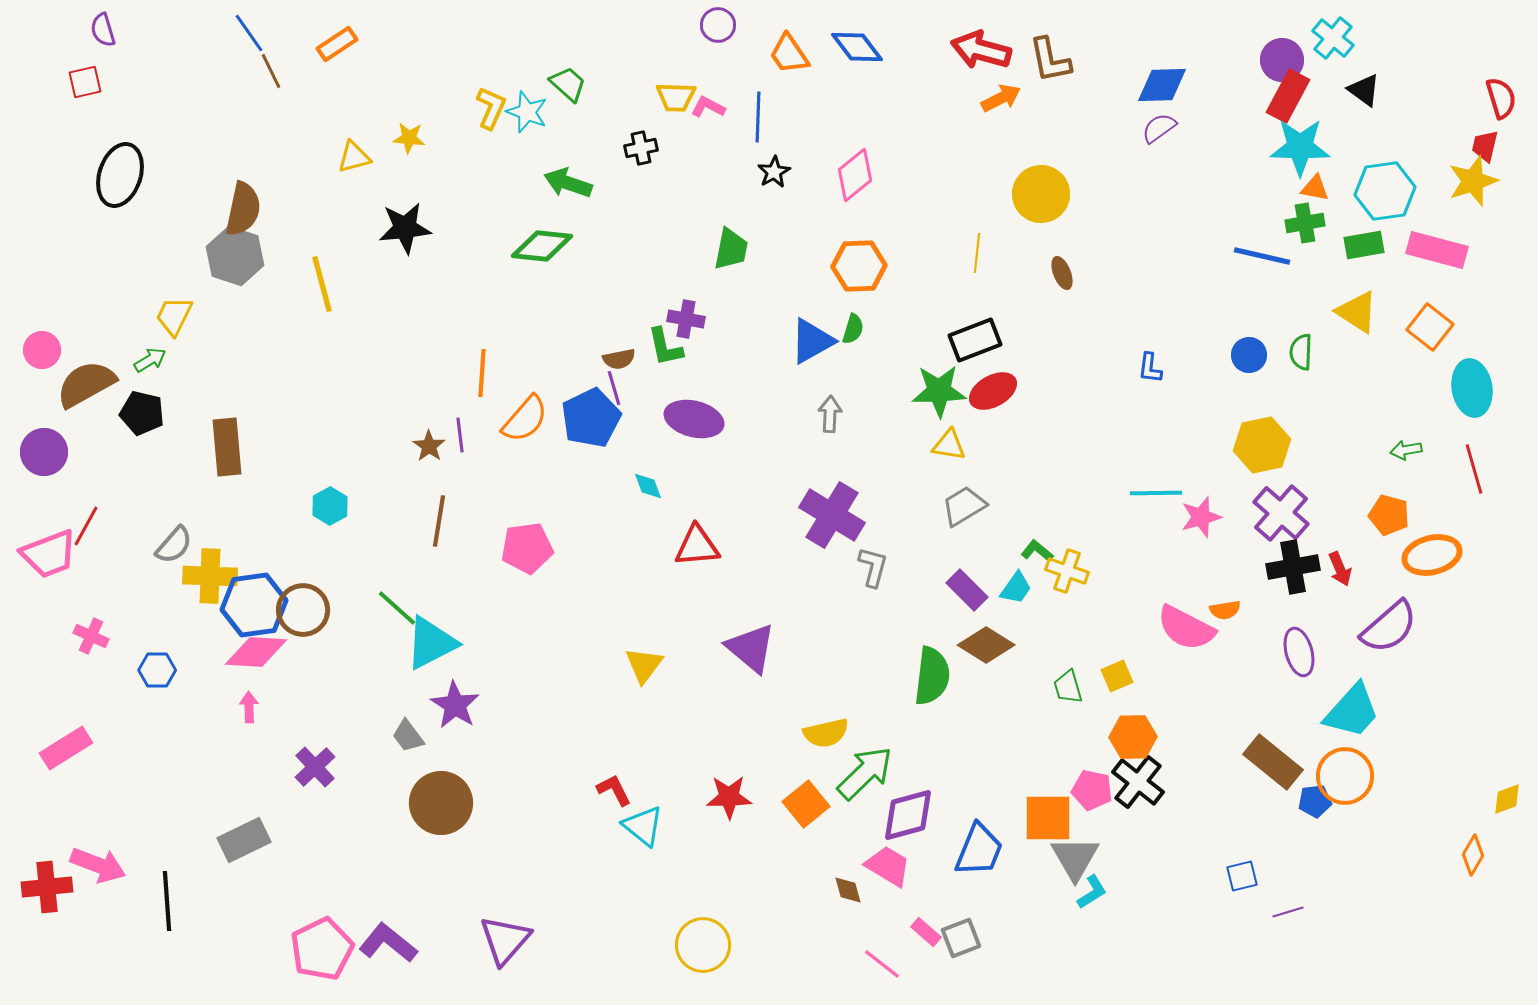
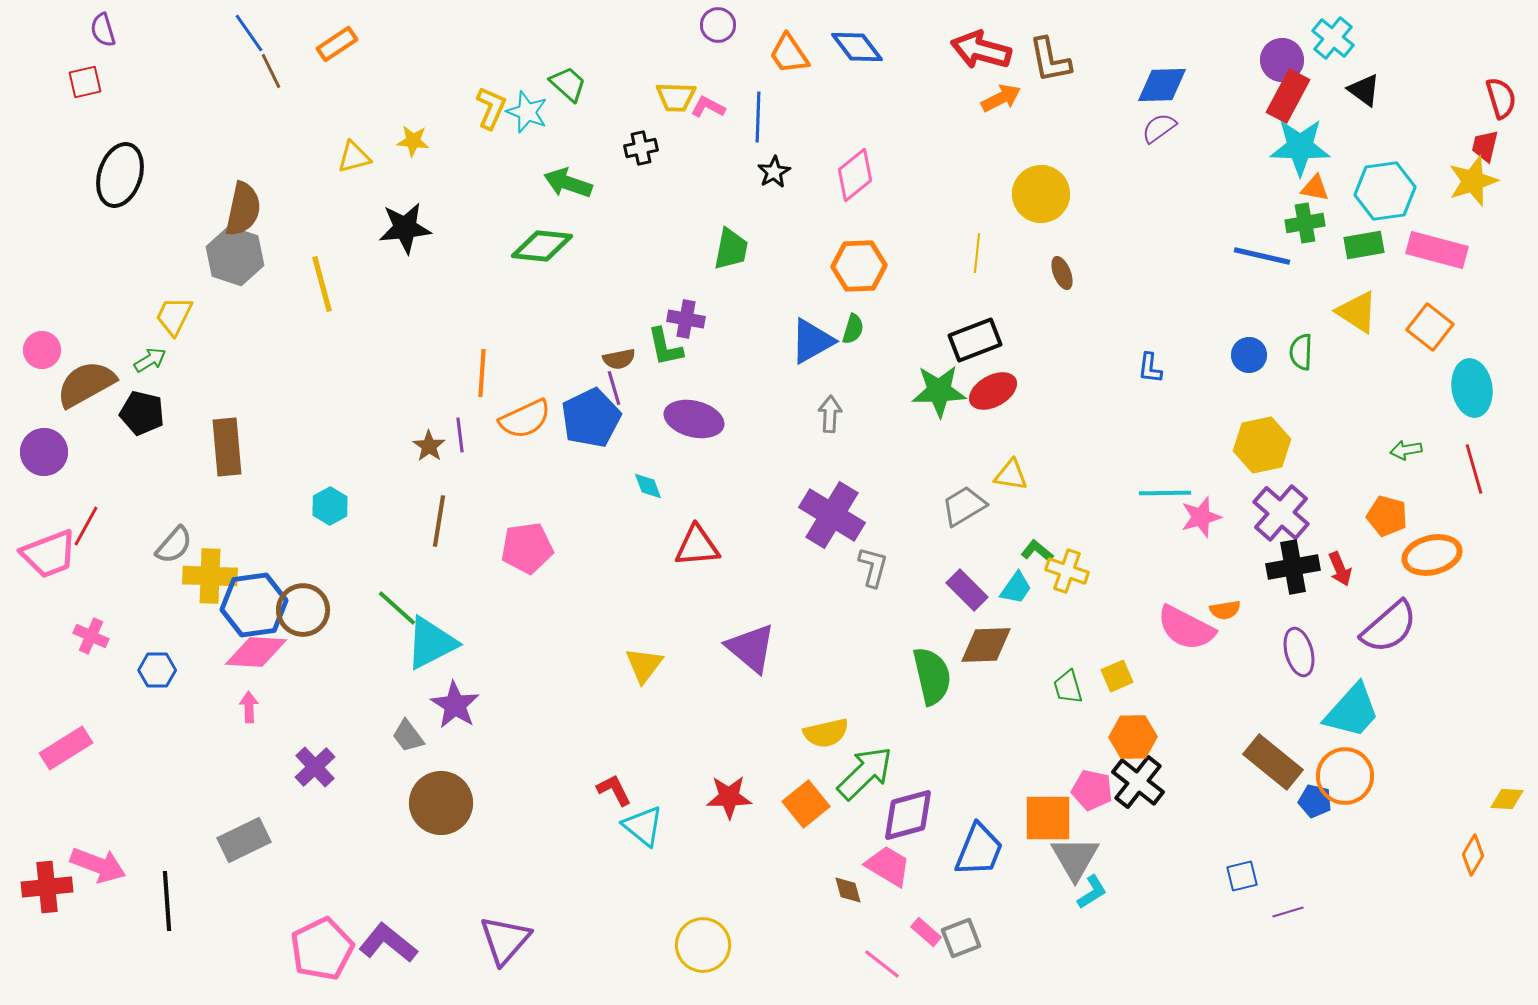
yellow star at (409, 138): moved 4 px right, 3 px down
orange semicircle at (525, 419): rotated 24 degrees clockwise
yellow triangle at (949, 445): moved 62 px right, 30 px down
cyan line at (1156, 493): moved 9 px right
orange pentagon at (1389, 515): moved 2 px left, 1 px down
brown diamond at (986, 645): rotated 34 degrees counterclockwise
green semicircle at (932, 676): rotated 20 degrees counterclockwise
yellow diamond at (1507, 799): rotated 24 degrees clockwise
blue pentagon at (1315, 801): rotated 20 degrees clockwise
